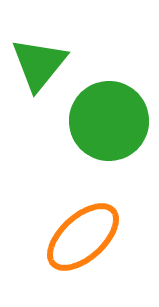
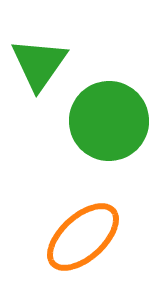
green triangle: rotated 4 degrees counterclockwise
